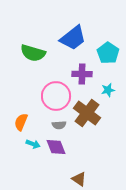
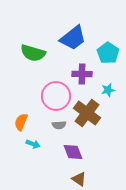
purple diamond: moved 17 px right, 5 px down
